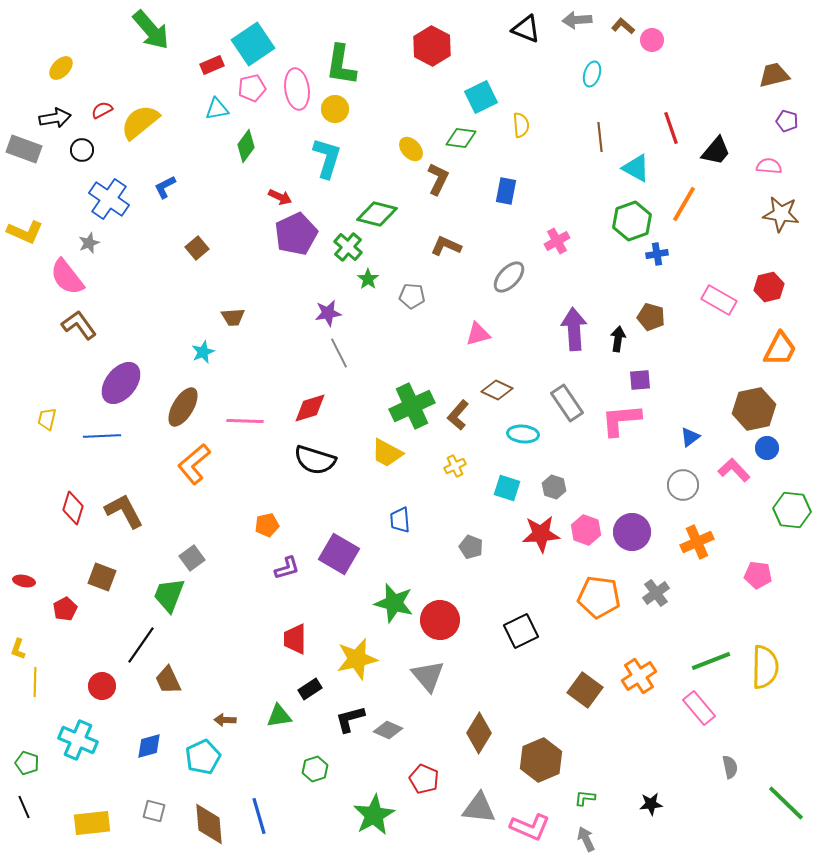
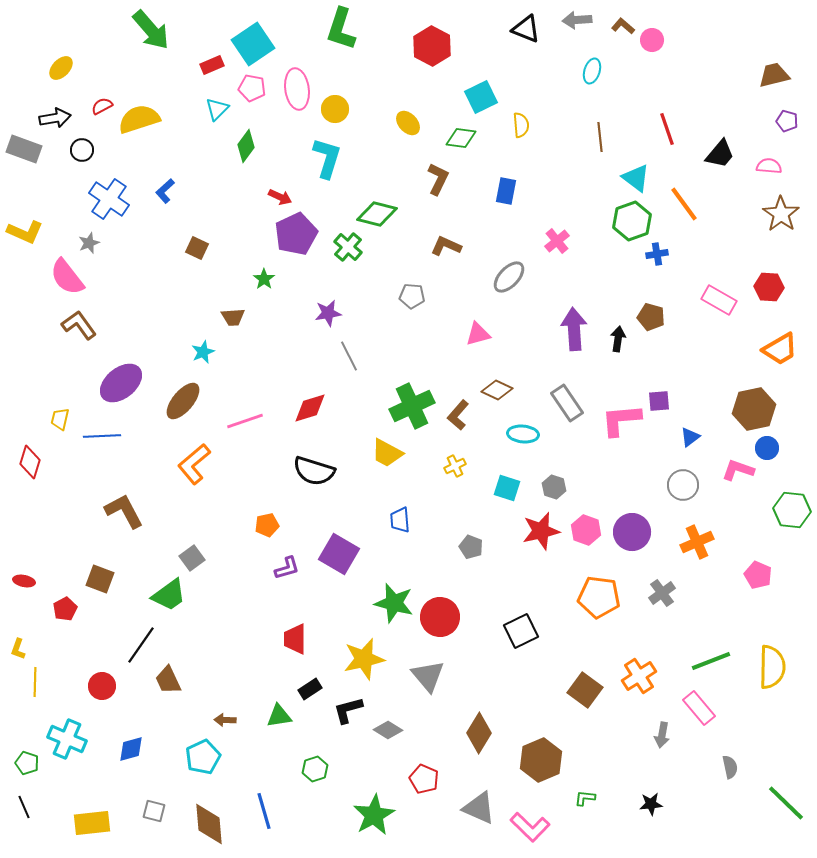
green L-shape at (341, 65): moved 36 px up; rotated 9 degrees clockwise
cyan ellipse at (592, 74): moved 3 px up
pink pentagon at (252, 88): rotated 24 degrees clockwise
cyan triangle at (217, 109): rotated 35 degrees counterclockwise
red semicircle at (102, 110): moved 4 px up
yellow semicircle at (140, 122): moved 1 px left, 3 px up; rotated 21 degrees clockwise
red line at (671, 128): moved 4 px left, 1 px down
yellow ellipse at (411, 149): moved 3 px left, 26 px up
black trapezoid at (716, 151): moved 4 px right, 3 px down
cyan triangle at (636, 168): moved 10 px down; rotated 8 degrees clockwise
blue L-shape at (165, 187): moved 4 px down; rotated 15 degrees counterclockwise
orange line at (684, 204): rotated 66 degrees counterclockwise
brown star at (781, 214): rotated 27 degrees clockwise
pink cross at (557, 241): rotated 10 degrees counterclockwise
brown square at (197, 248): rotated 25 degrees counterclockwise
green star at (368, 279): moved 104 px left
red hexagon at (769, 287): rotated 16 degrees clockwise
orange trapezoid at (780, 349): rotated 33 degrees clockwise
gray line at (339, 353): moved 10 px right, 3 px down
purple square at (640, 380): moved 19 px right, 21 px down
purple ellipse at (121, 383): rotated 12 degrees clockwise
brown ellipse at (183, 407): moved 6 px up; rotated 9 degrees clockwise
yellow trapezoid at (47, 419): moved 13 px right
pink line at (245, 421): rotated 21 degrees counterclockwise
black semicircle at (315, 460): moved 1 px left, 11 px down
pink L-shape at (734, 470): moved 4 px right; rotated 28 degrees counterclockwise
red diamond at (73, 508): moved 43 px left, 46 px up
red star at (541, 534): moved 3 px up; rotated 9 degrees counterclockwise
pink pentagon at (758, 575): rotated 16 degrees clockwise
brown square at (102, 577): moved 2 px left, 2 px down
gray cross at (656, 593): moved 6 px right
green trapezoid at (169, 595): rotated 147 degrees counterclockwise
red circle at (440, 620): moved 3 px up
yellow star at (357, 659): moved 7 px right
yellow semicircle at (765, 667): moved 7 px right
black L-shape at (350, 719): moved 2 px left, 9 px up
gray diamond at (388, 730): rotated 8 degrees clockwise
cyan cross at (78, 740): moved 11 px left, 1 px up
blue diamond at (149, 746): moved 18 px left, 3 px down
gray triangle at (479, 808): rotated 18 degrees clockwise
blue line at (259, 816): moved 5 px right, 5 px up
pink L-shape at (530, 827): rotated 21 degrees clockwise
gray arrow at (586, 839): moved 76 px right, 104 px up; rotated 145 degrees counterclockwise
